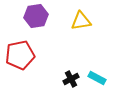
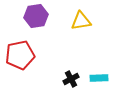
cyan rectangle: moved 2 px right; rotated 30 degrees counterclockwise
